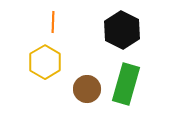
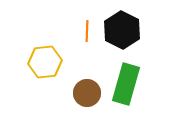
orange line: moved 34 px right, 9 px down
yellow hexagon: rotated 24 degrees clockwise
brown circle: moved 4 px down
